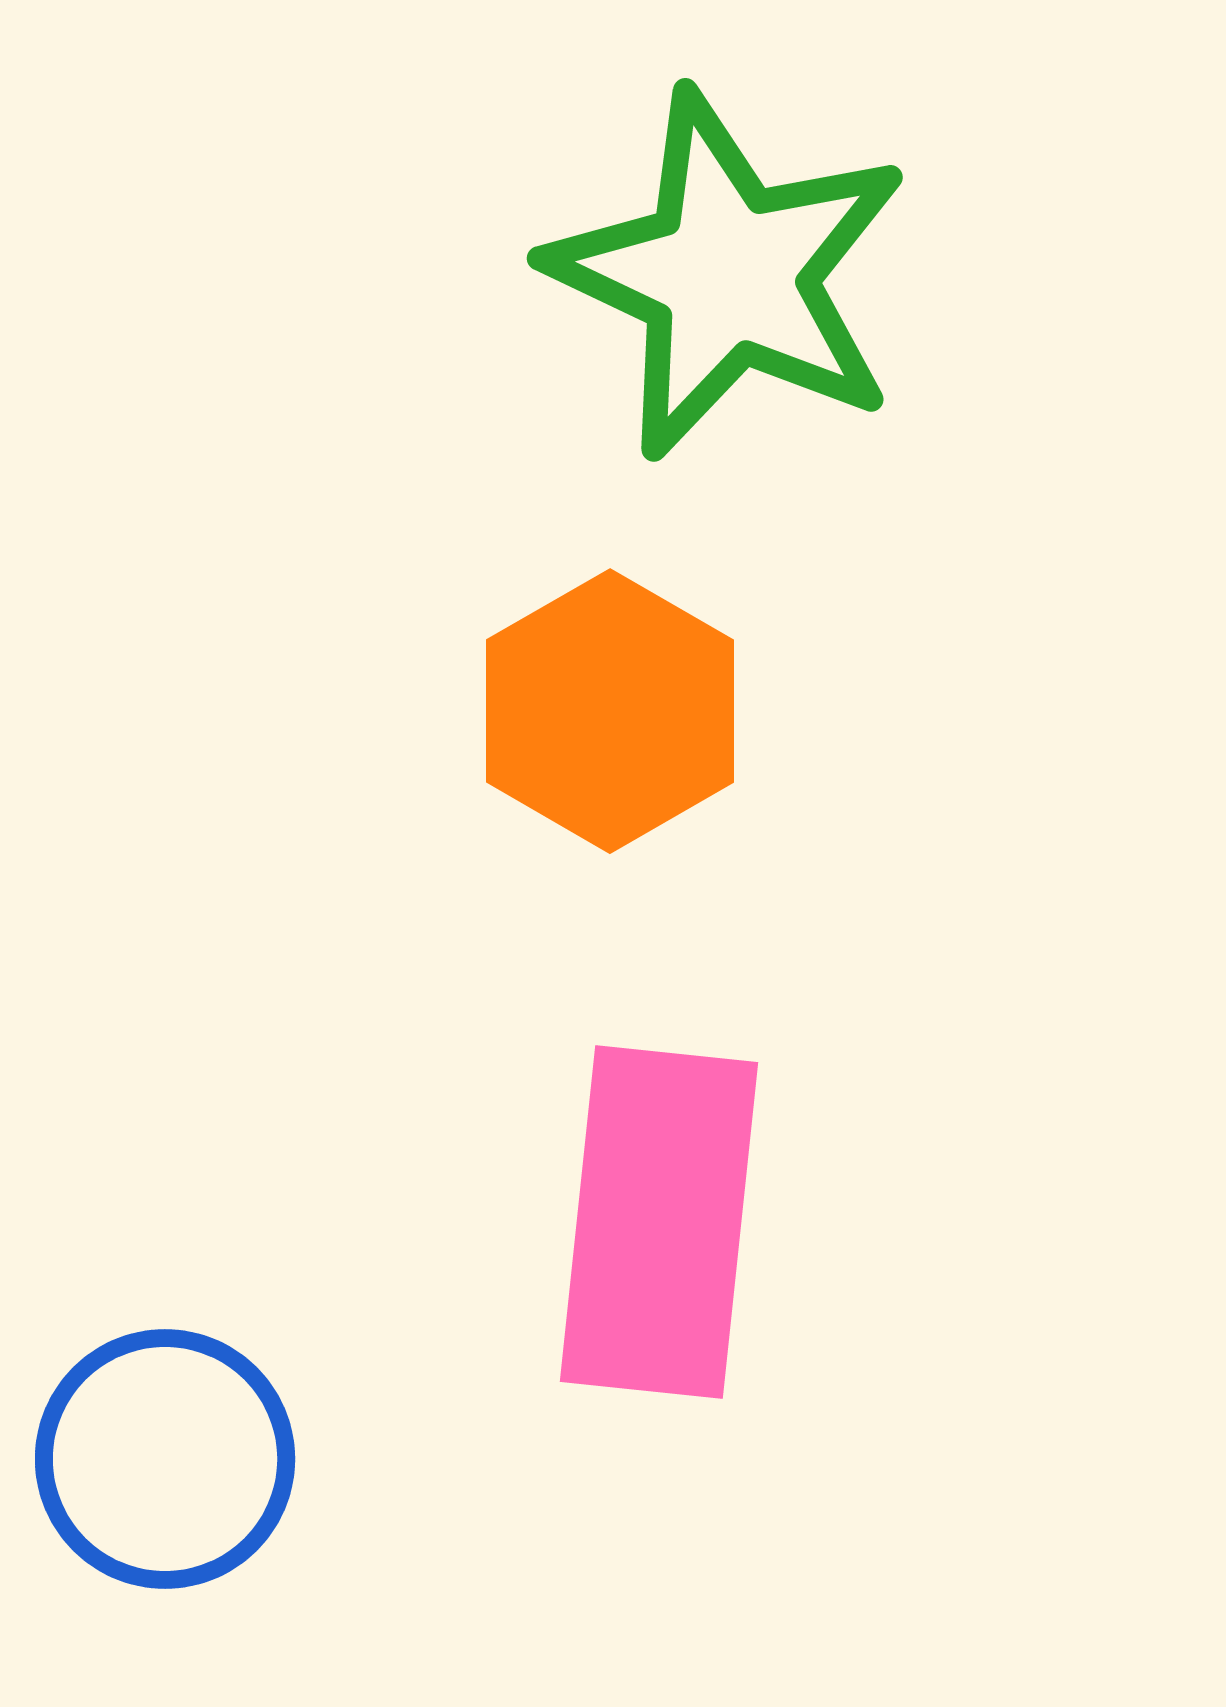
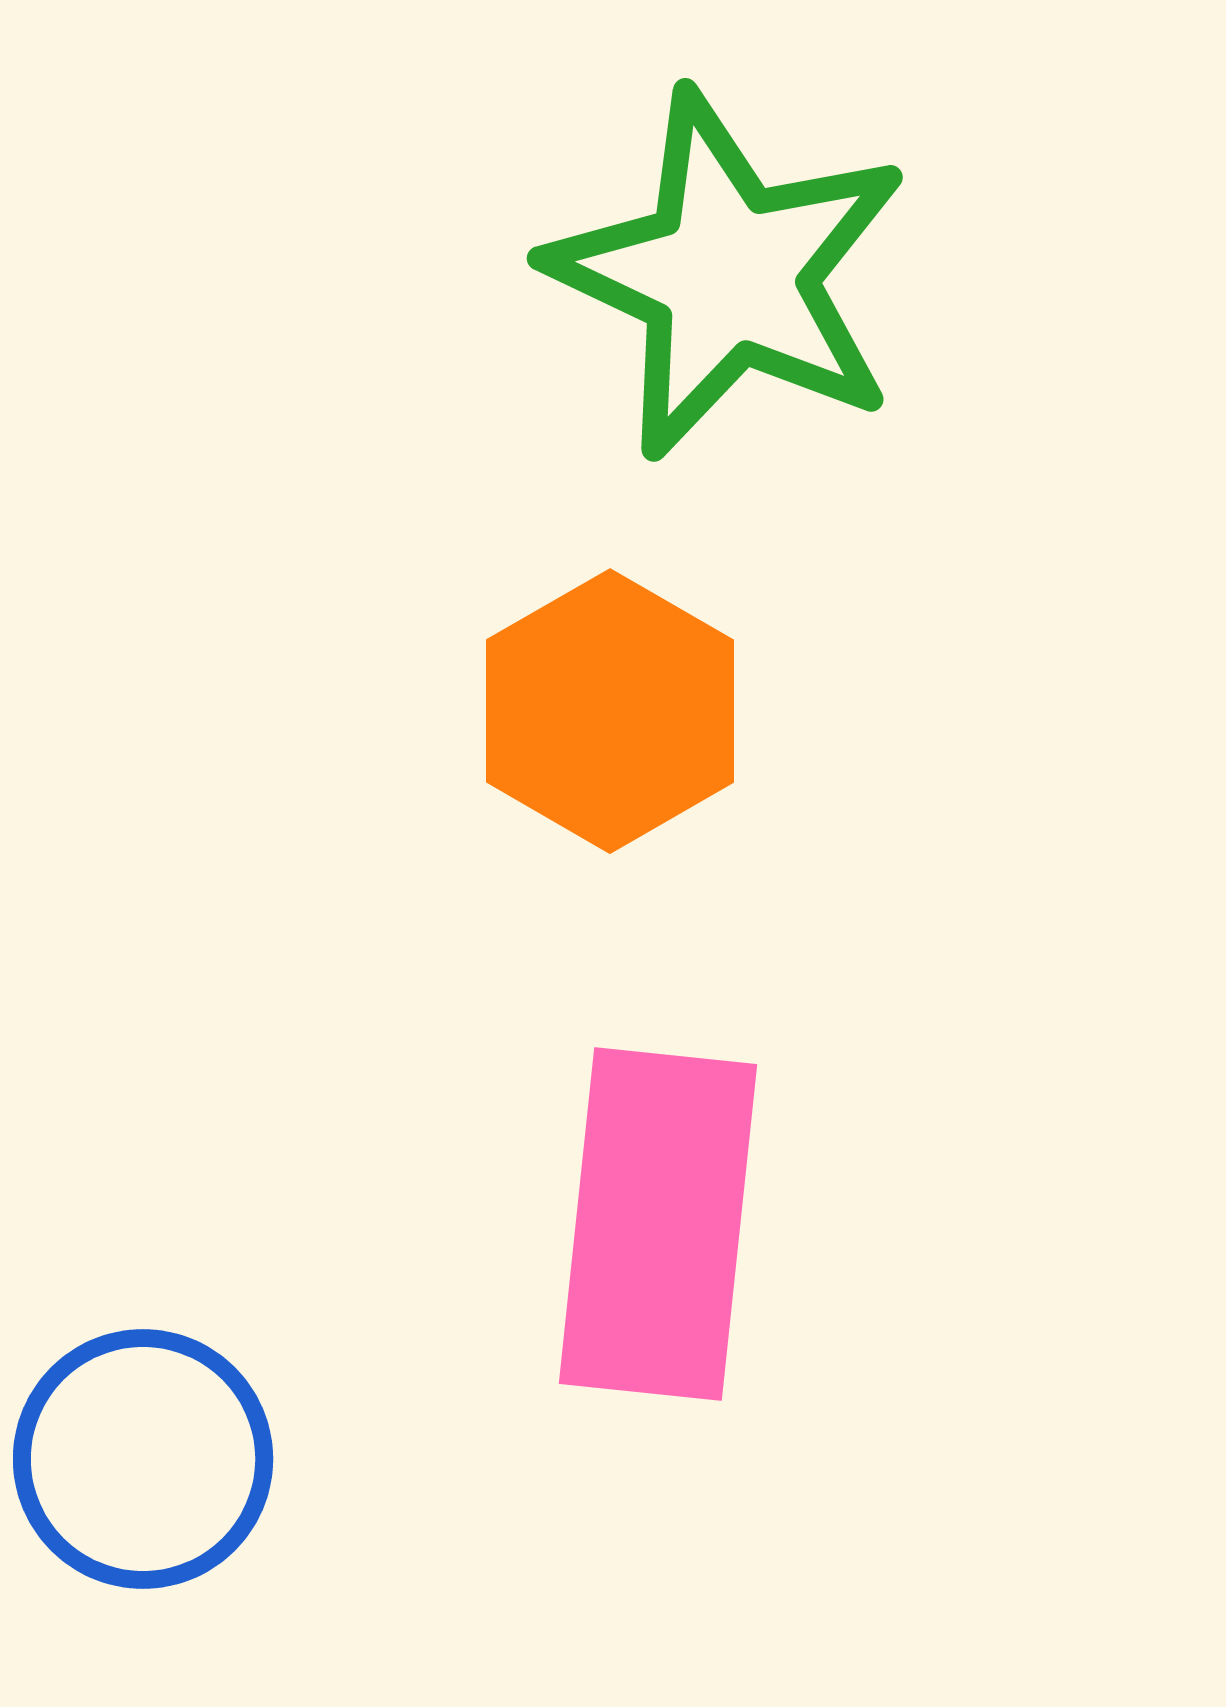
pink rectangle: moved 1 px left, 2 px down
blue circle: moved 22 px left
